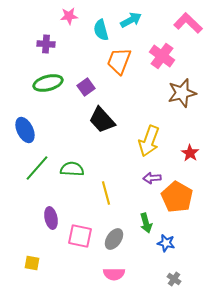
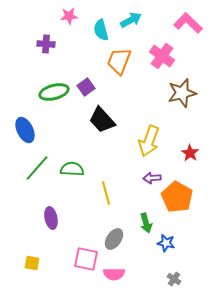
green ellipse: moved 6 px right, 9 px down
pink square: moved 6 px right, 23 px down
